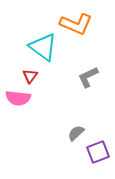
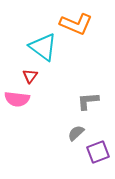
gray L-shape: moved 24 px down; rotated 20 degrees clockwise
pink semicircle: moved 1 px left, 1 px down
